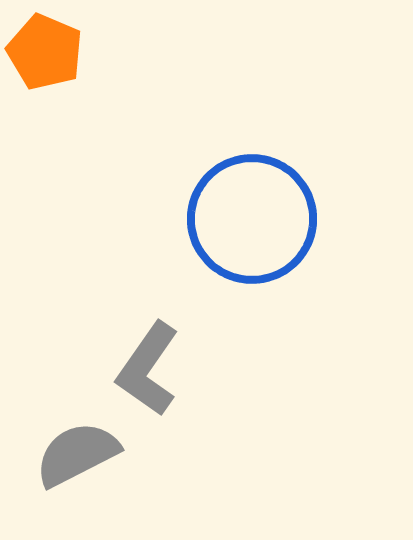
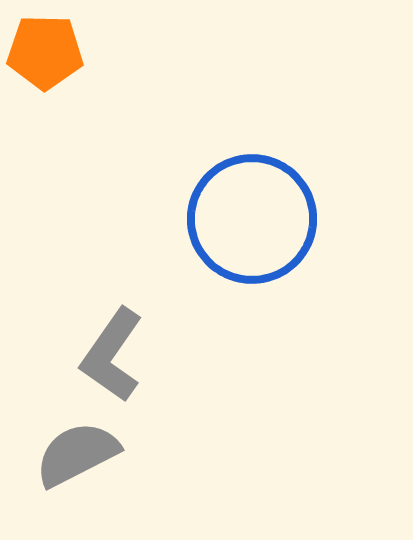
orange pentagon: rotated 22 degrees counterclockwise
gray L-shape: moved 36 px left, 14 px up
